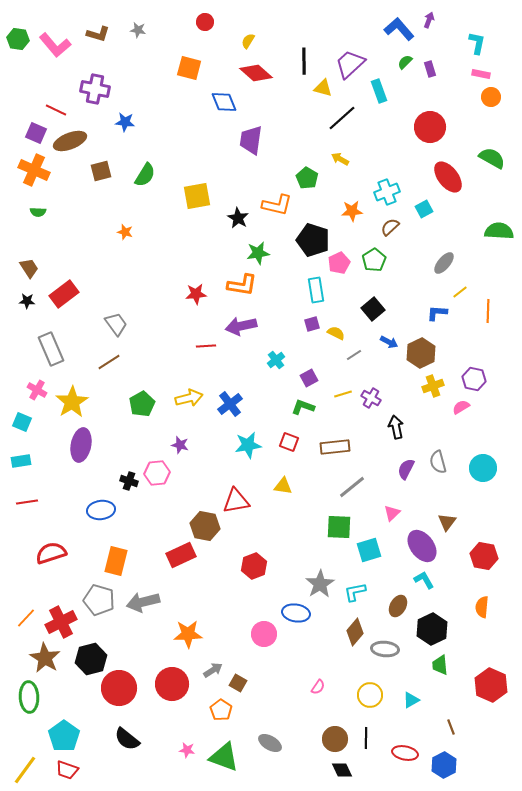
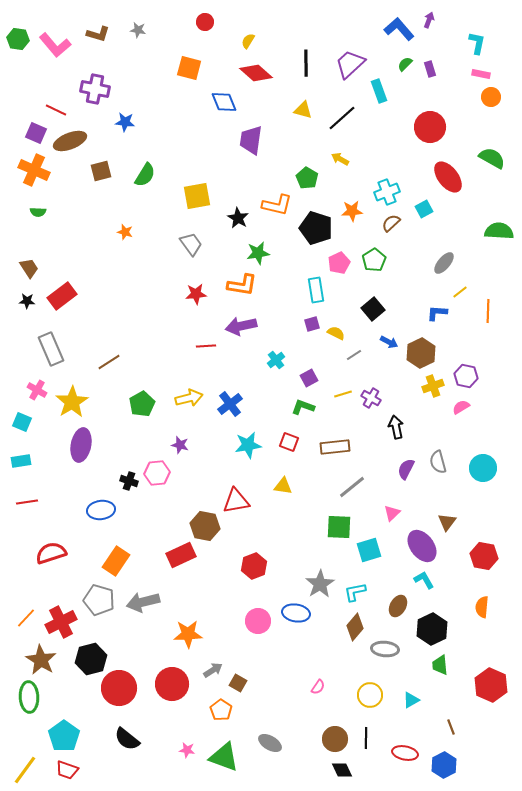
black line at (304, 61): moved 2 px right, 2 px down
green semicircle at (405, 62): moved 2 px down
yellow triangle at (323, 88): moved 20 px left, 22 px down
brown semicircle at (390, 227): moved 1 px right, 4 px up
black pentagon at (313, 240): moved 3 px right, 12 px up
red rectangle at (64, 294): moved 2 px left, 2 px down
gray trapezoid at (116, 324): moved 75 px right, 80 px up
purple hexagon at (474, 379): moved 8 px left, 3 px up
orange rectangle at (116, 561): rotated 20 degrees clockwise
brown diamond at (355, 632): moved 5 px up
pink circle at (264, 634): moved 6 px left, 13 px up
brown star at (45, 658): moved 4 px left, 2 px down
